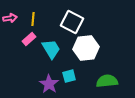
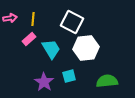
purple star: moved 5 px left, 2 px up
